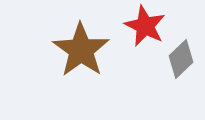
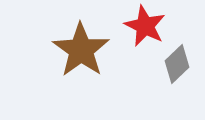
gray diamond: moved 4 px left, 5 px down
